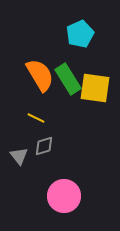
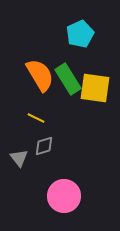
gray triangle: moved 2 px down
